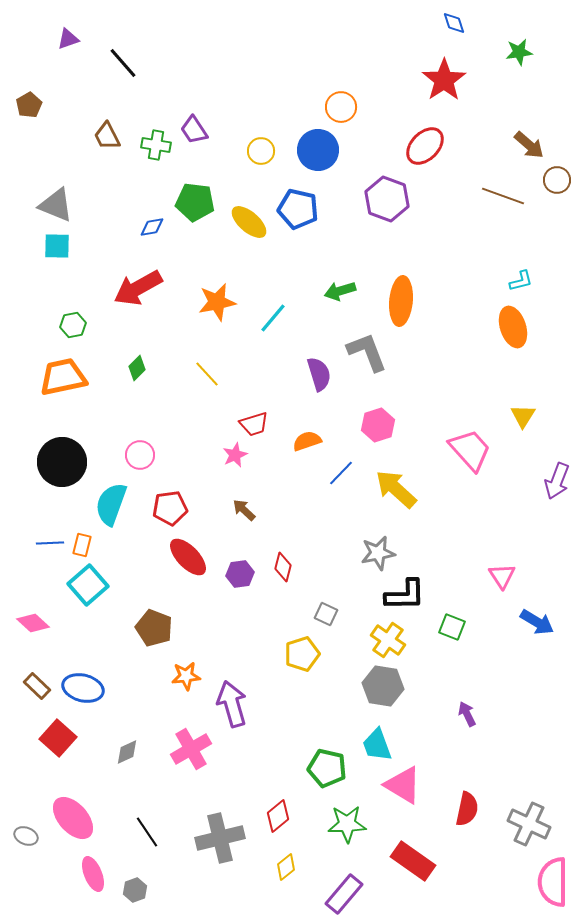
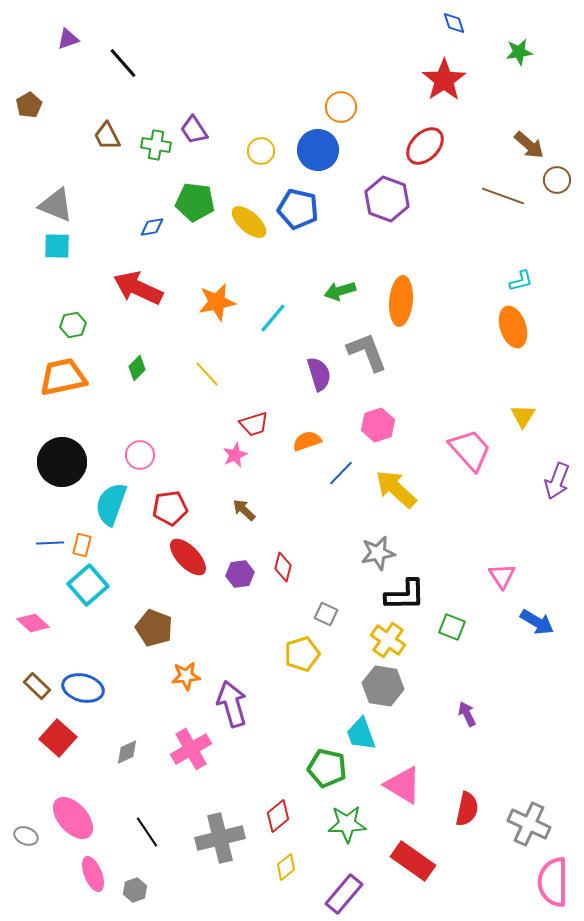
red arrow at (138, 288): rotated 54 degrees clockwise
cyan trapezoid at (377, 745): moved 16 px left, 11 px up
